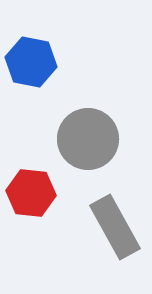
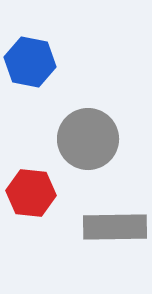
blue hexagon: moved 1 px left
gray rectangle: rotated 62 degrees counterclockwise
